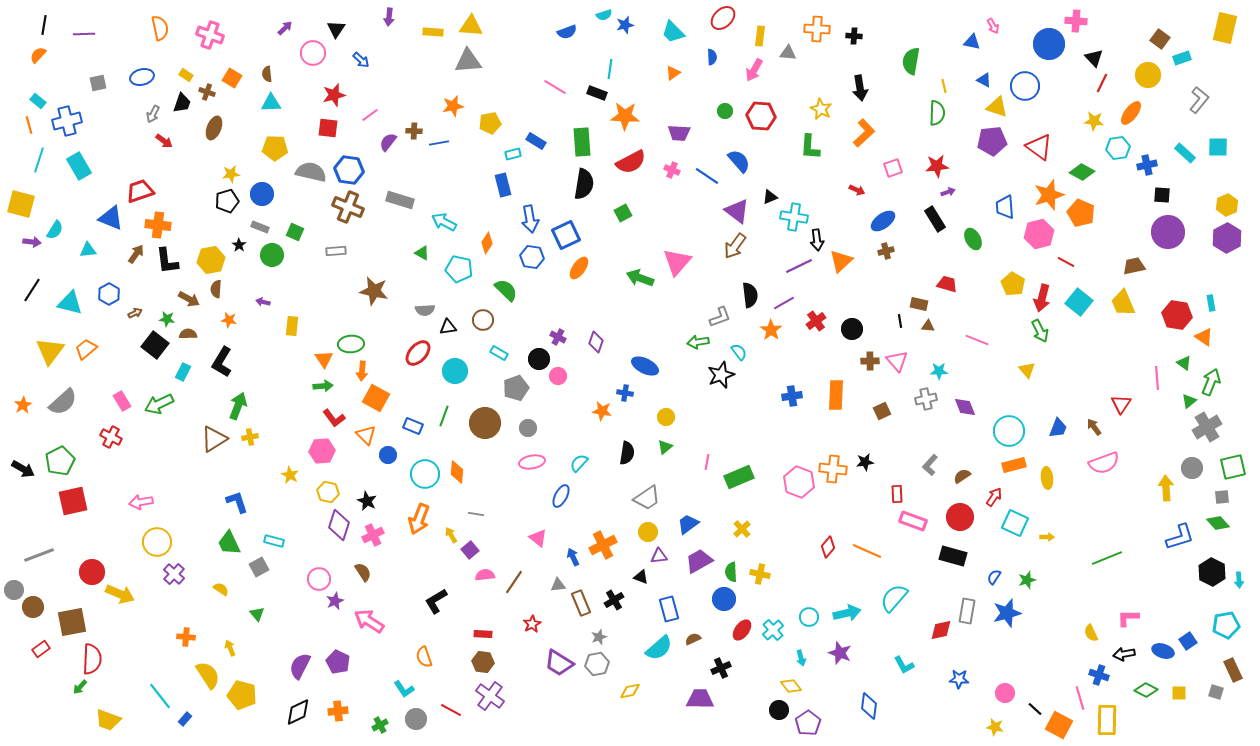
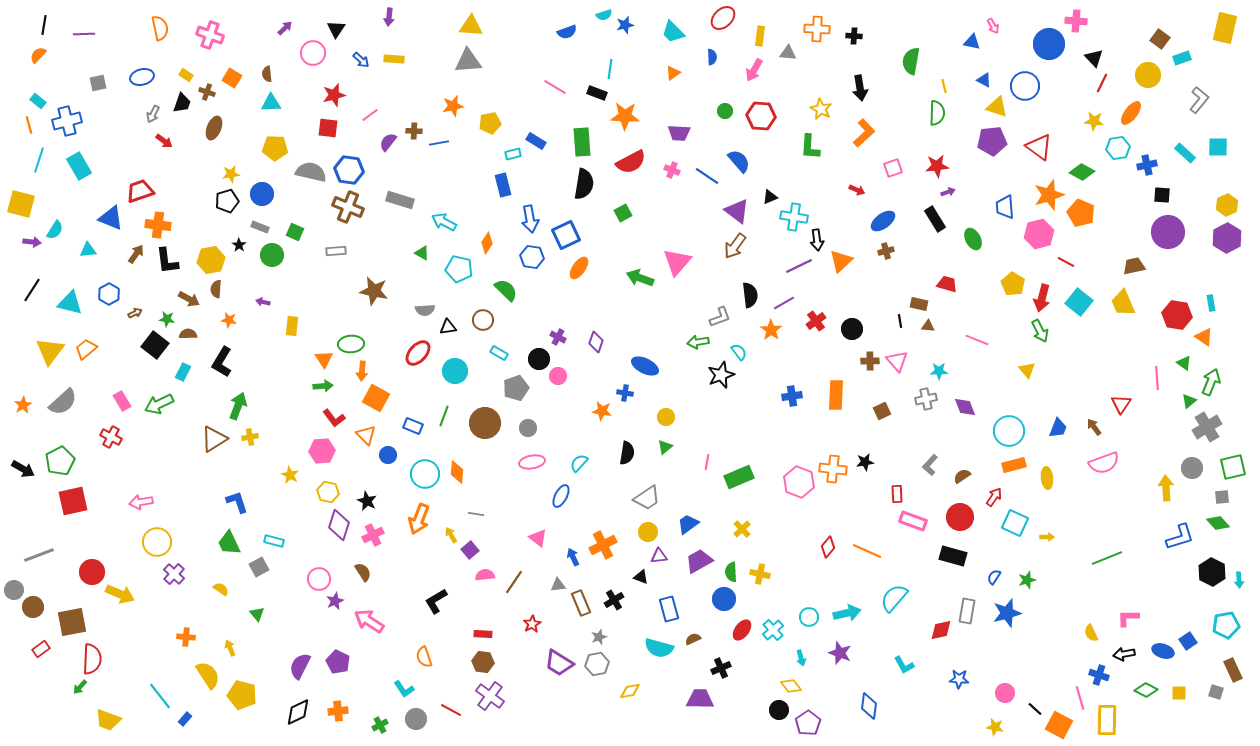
yellow rectangle at (433, 32): moved 39 px left, 27 px down
cyan semicircle at (659, 648): rotated 56 degrees clockwise
